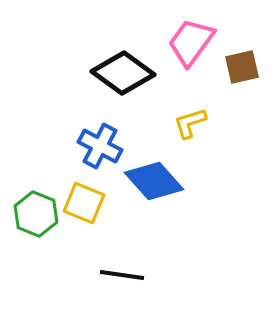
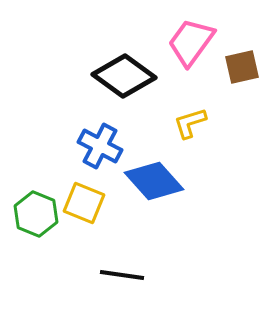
black diamond: moved 1 px right, 3 px down
